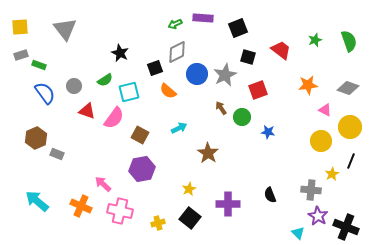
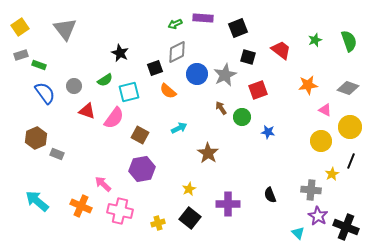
yellow square at (20, 27): rotated 30 degrees counterclockwise
